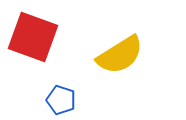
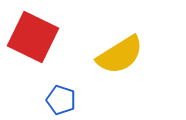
red square: rotated 6 degrees clockwise
